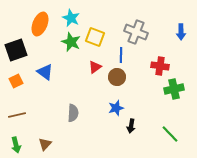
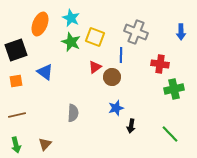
red cross: moved 2 px up
brown circle: moved 5 px left
orange square: rotated 16 degrees clockwise
